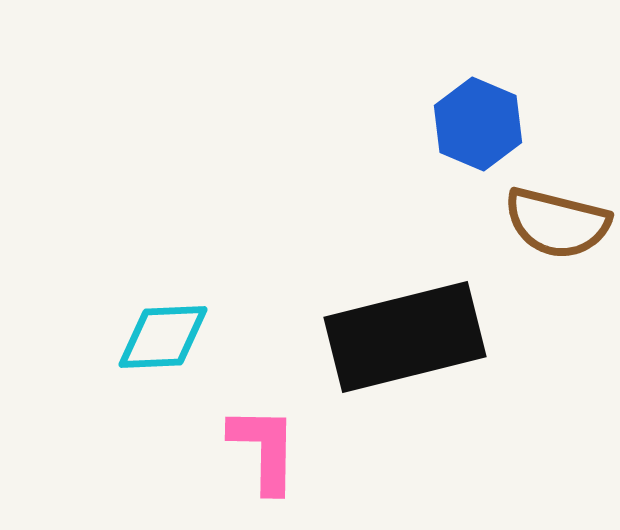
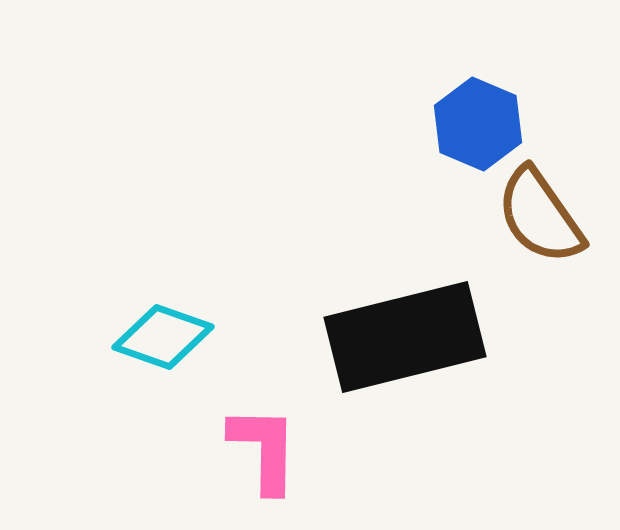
brown semicircle: moved 17 px left, 7 px up; rotated 41 degrees clockwise
cyan diamond: rotated 22 degrees clockwise
